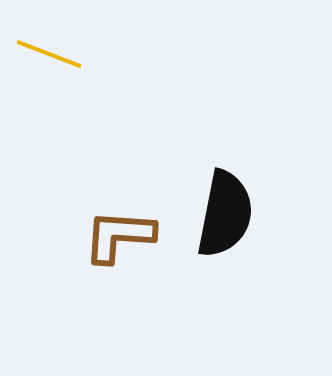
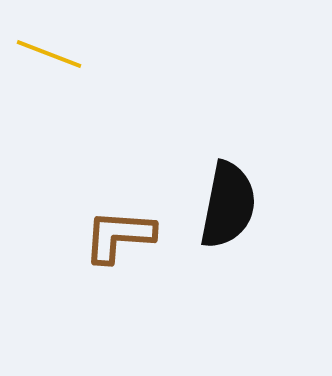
black semicircle: moved 3 px right, 9 px up
